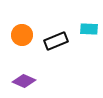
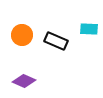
black rectangle: rotated 45 degrees clockwise
